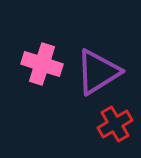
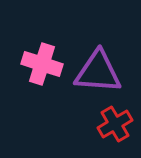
purple triangle: rotated 36 degrees clockwise
